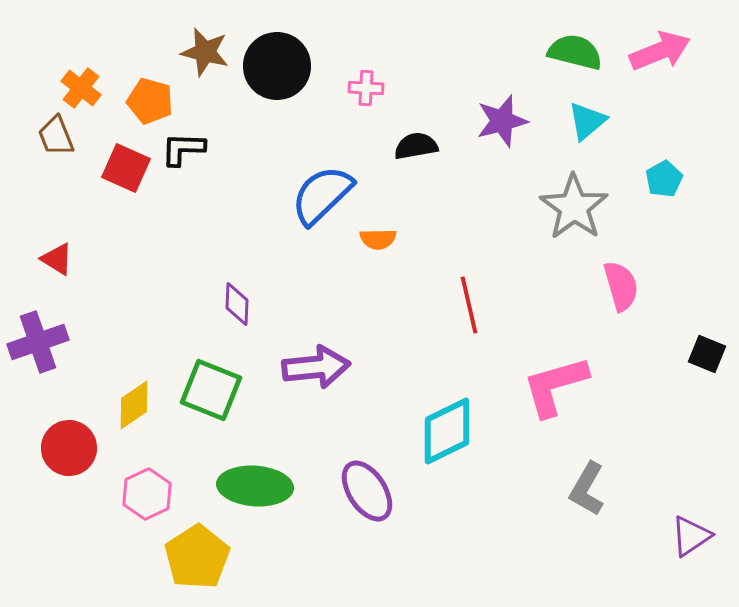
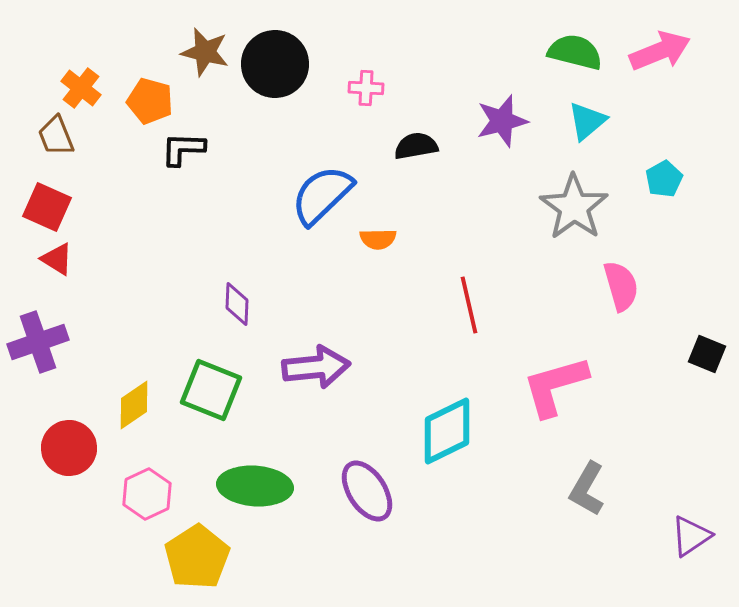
black circle: moved 2 px left, 2 px up
red square: moved 79 px left, 39 px down
